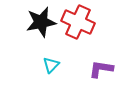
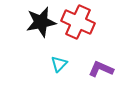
cyan triangle: moved 8 px right, 1 px up
purple L-shape: rotated 15 degrees clockwise
